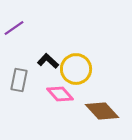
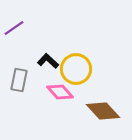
pink diamond: moved 2 px up
brown diamond: moved 1 px right
